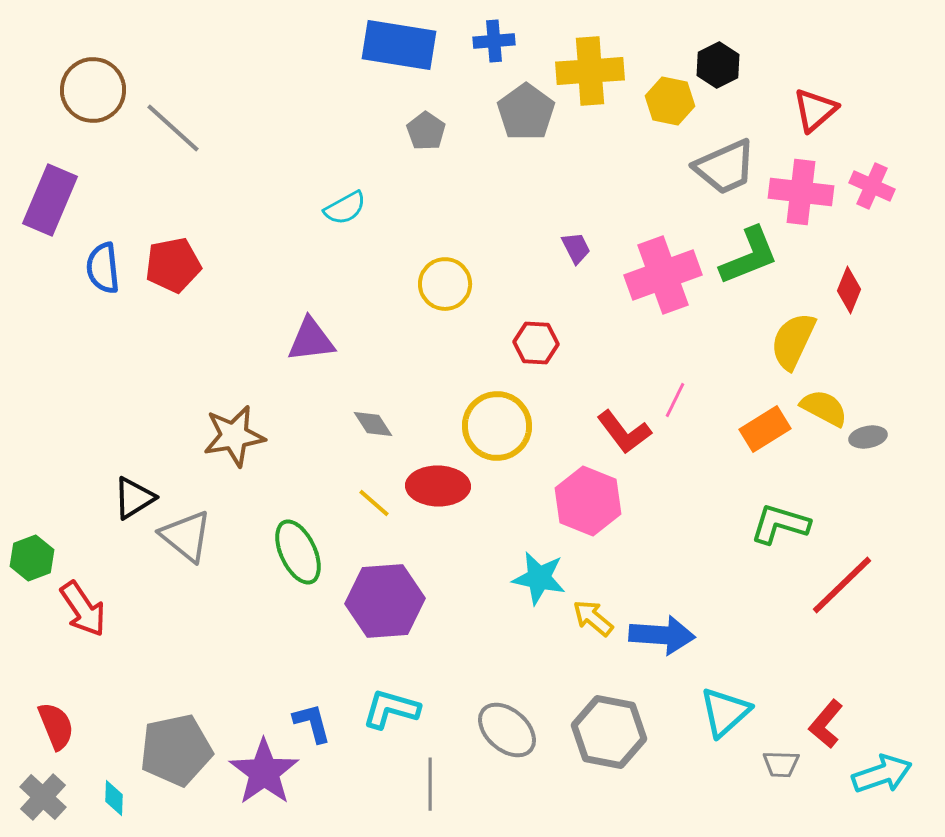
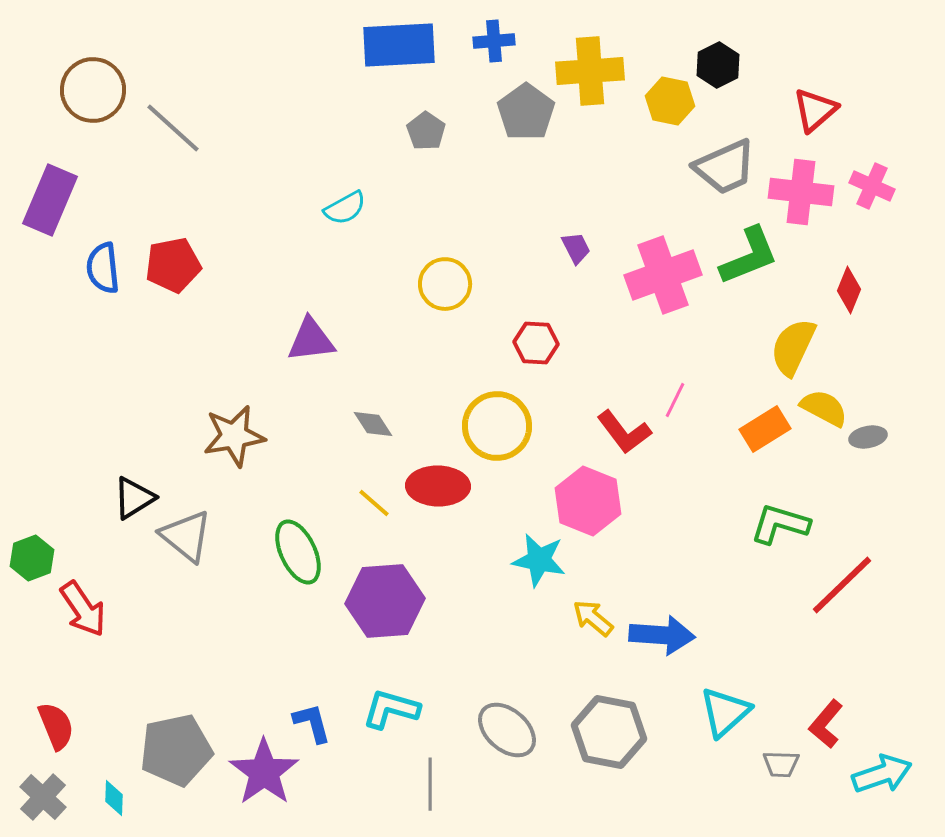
blue rectangle at (399, 45): rotated 12 degrees counterclockwise
yellow semicircle at (793, 341): moved 6 px down
cyan star at (539, 578): moved 18 px up
